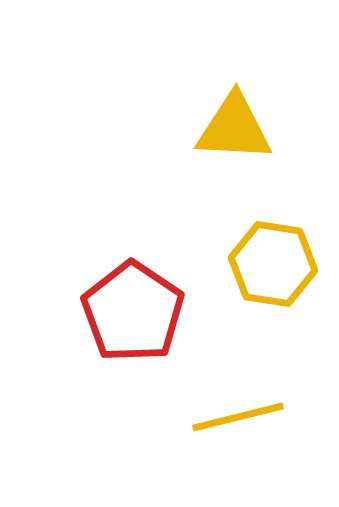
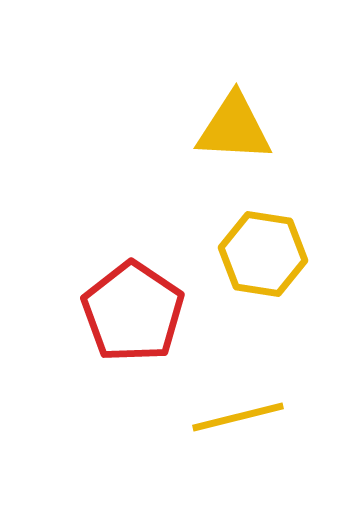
yellow hexagon: moved 10 px left, 10 px up
